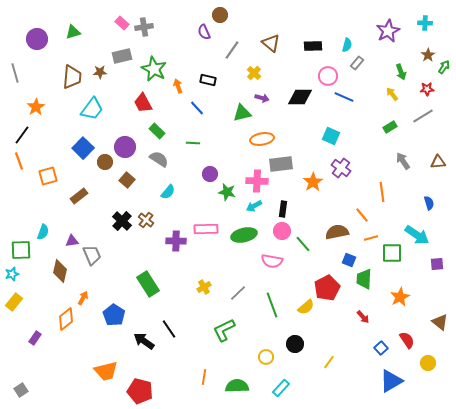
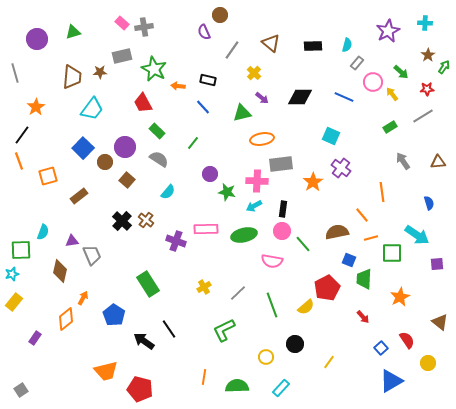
green arrow at (401, 72): rotated 28 degrees counterclockwise
pink circle at (328, 76): moved 45 px right, 6 px down
orange arrow at (178, 86): rotated 64 degrees counterclockwise
purple arrow at (262, 98): rotated 24 degrees clockwise
blue line at (197, 108): moved 6 px right, 1 px up
green line at (193, 143): rotated 56 degrees counterclockwise
purple cross at (176, 241): rotated 18 degrees clockwise
red pentagon at (140, 391): moved 2 px up
